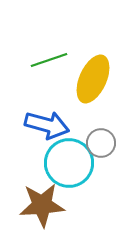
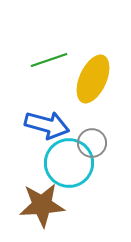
gray circle: moved 9 px left
